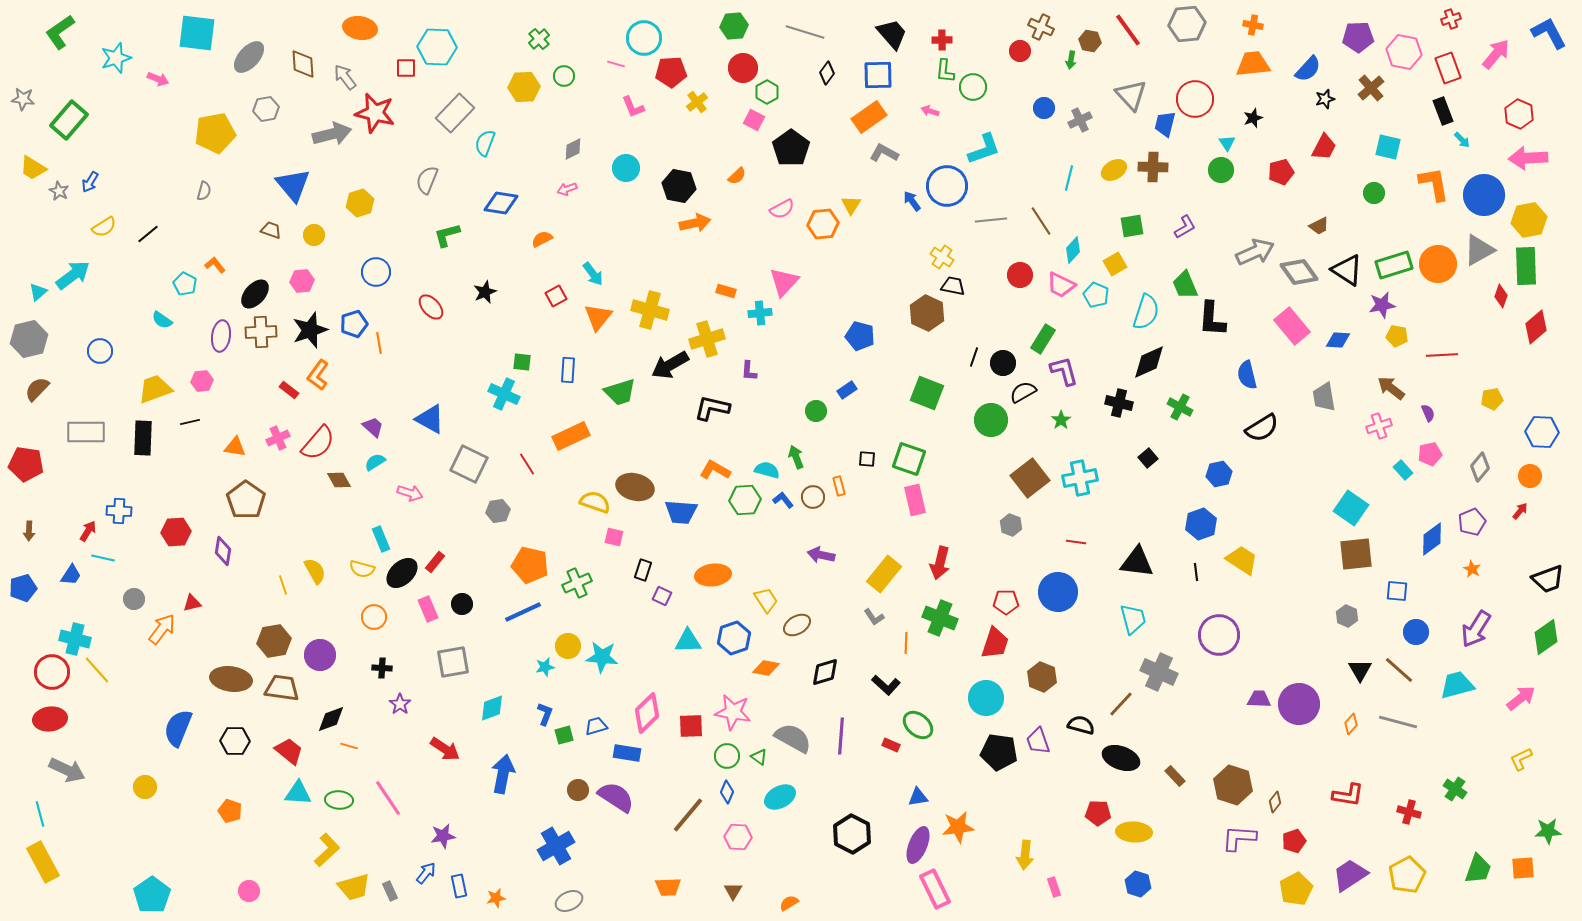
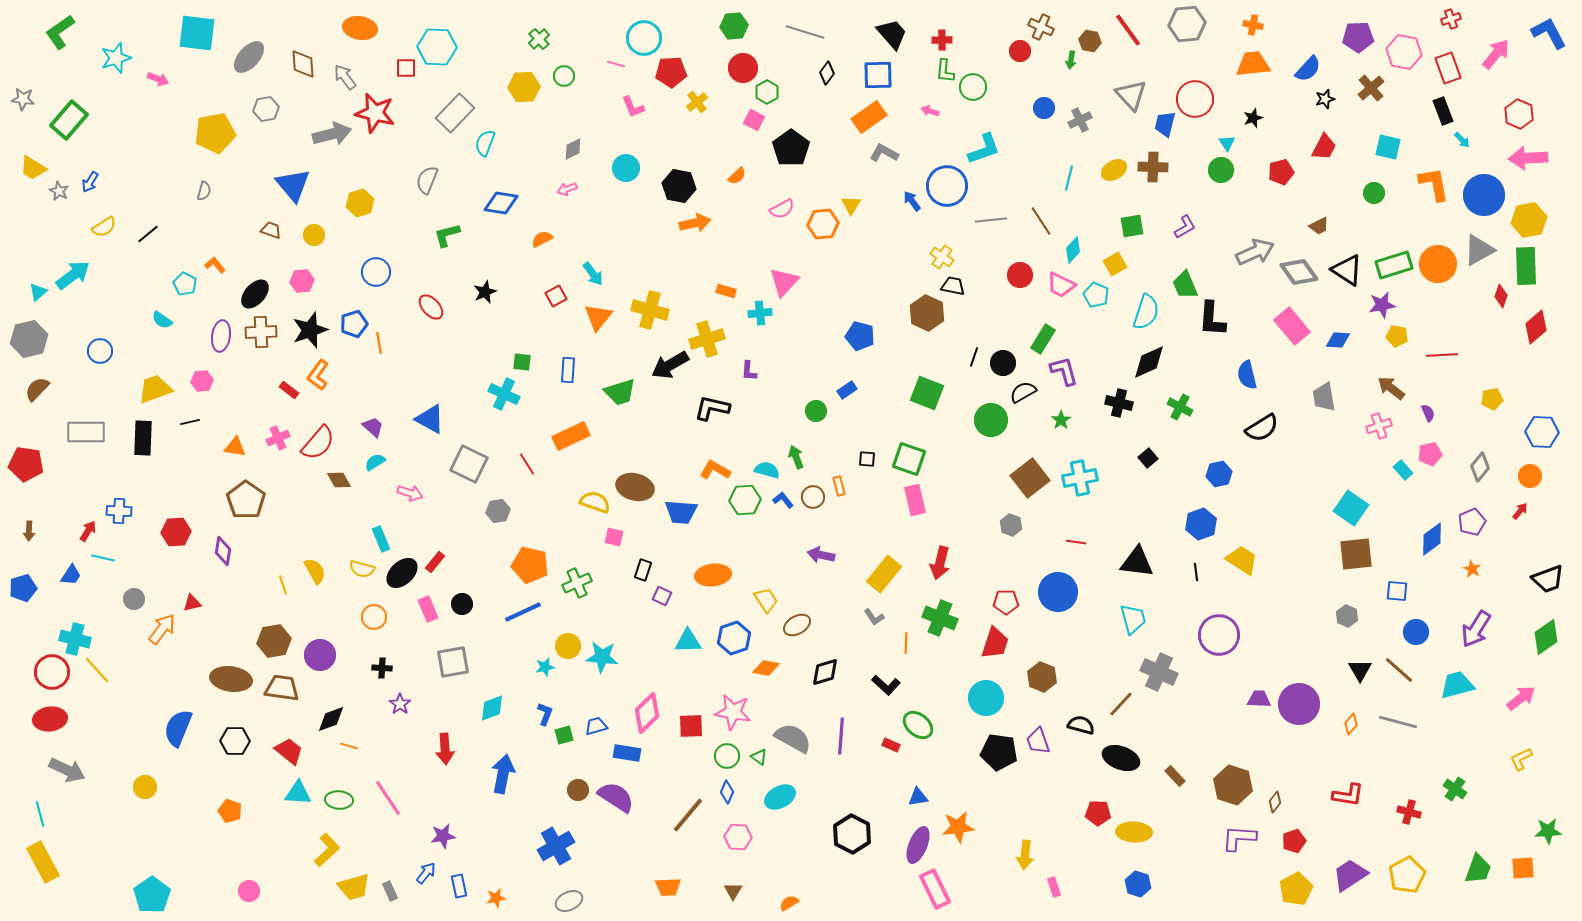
red arrow at (445, 749): rotated 52 degrees clockwise
